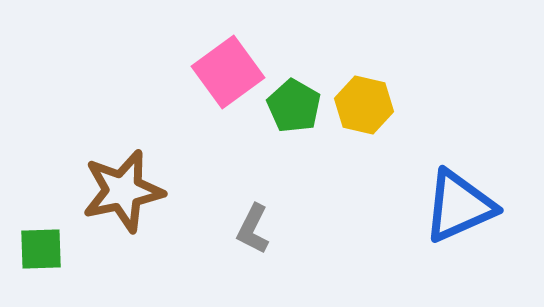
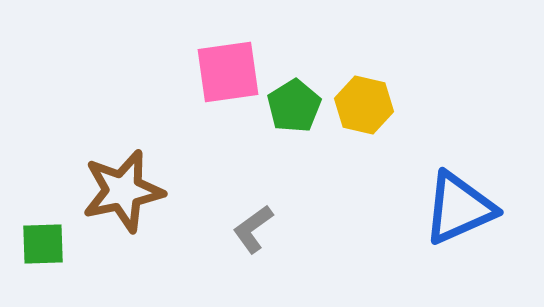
pink square: rotated 28 degrees clockwise
green pentagon: rotated 10 degrees clockwise
blue triangle: moved 2 px down
gray L-shape: rotated 27 degrees clockwise
green square: moved 2 px right, 5 px up
